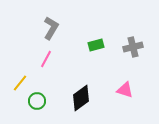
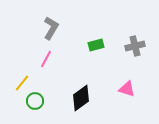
gray cross: moved 2 px right, 1 px up
yellow line: moved 2 px right
pink triangle: moved 2 px right, 1 px up
green circle: moved 2 px left
